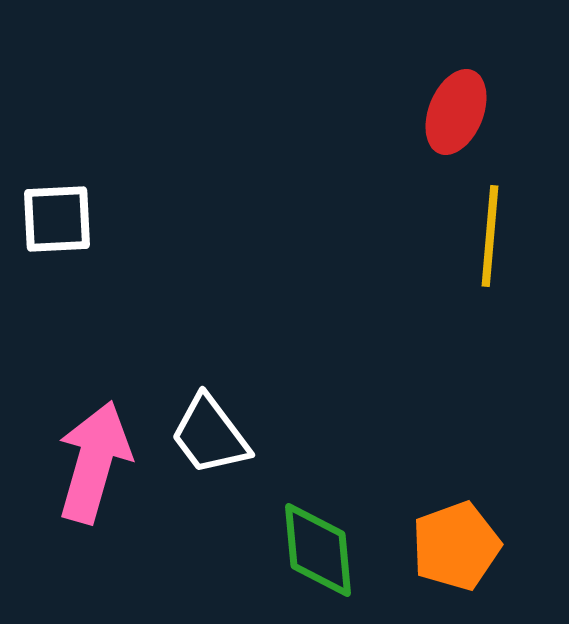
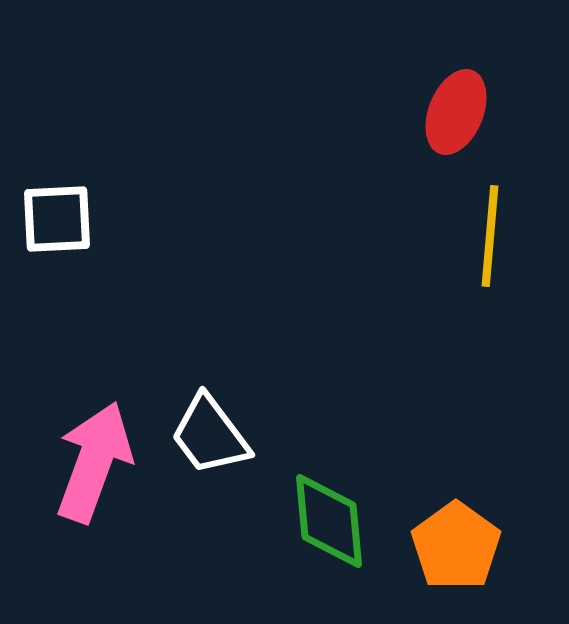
pink arrow: rotated 4 degrees clockwise
orange pentagon: rotated 16 degrees counterclockwise
green diamond: moved 11 px right, 29 px up
